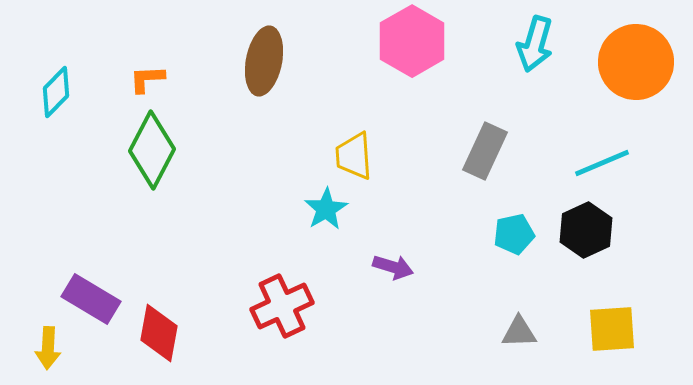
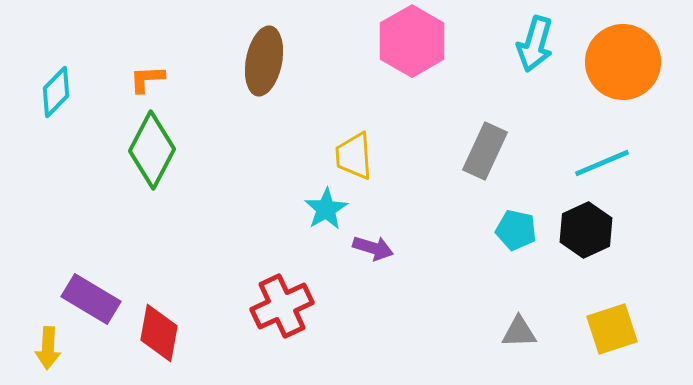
orange circle: moved 13 px left
cyan pentagon: moved 2 px right, 4 px up; rotated 24 degrees clockwise
purple arrow: moved 20 px left, 19 px up
yellow square: rotated 14 degrees counterclockwise
